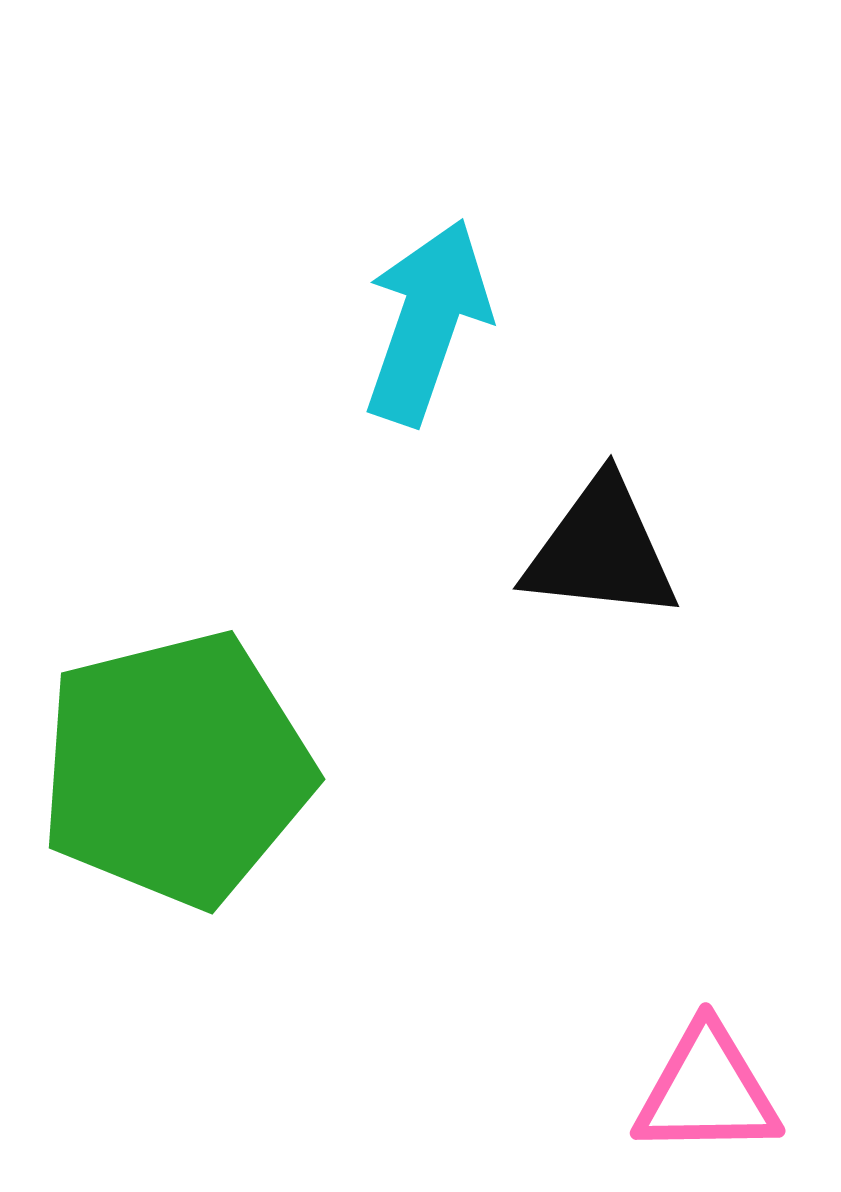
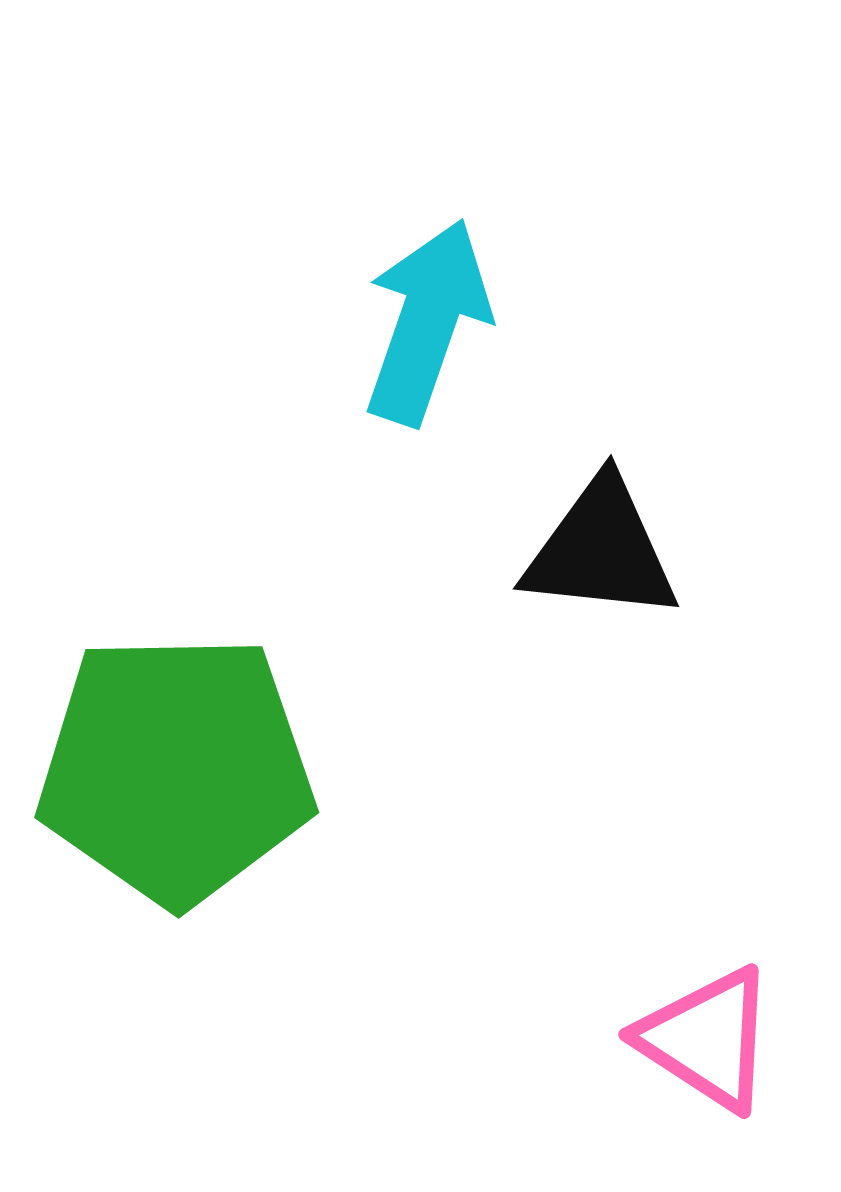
green pentagon: rotated 13 degrees clockwise
pink triangle: moved 52 px up; rotated 34 degrees clockwise
